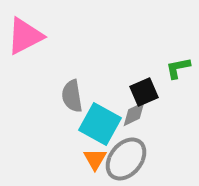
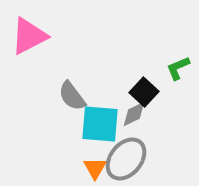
pink triangle: moved 4 px right
green L-shape: rotated 12 degrees counterclockwise
black square: rotated 24 degrees counterclockwise
gray semicircle: rotated 28 degrees counterclockwise
cyan square: rotated 24 degrees counterclockwise
orange triangle: moved 9 px down
